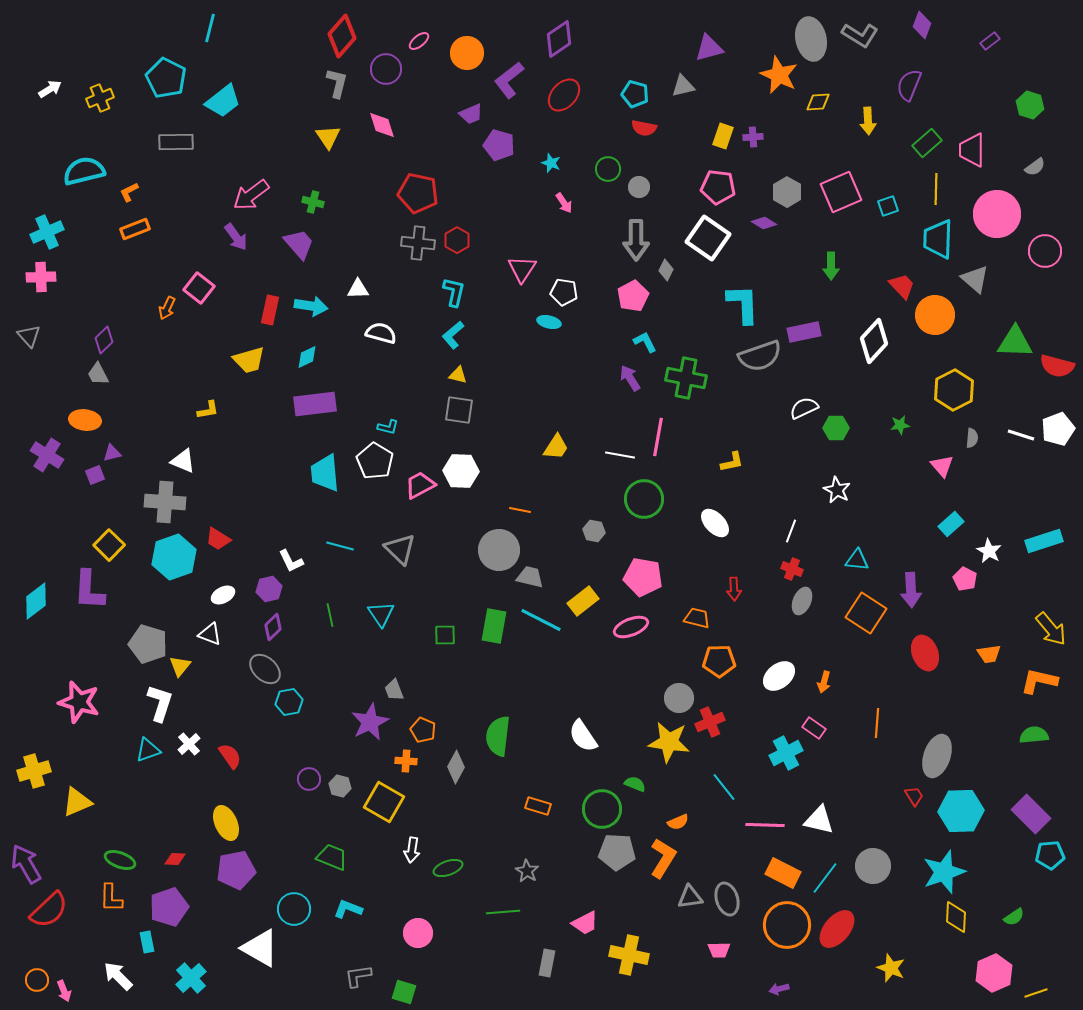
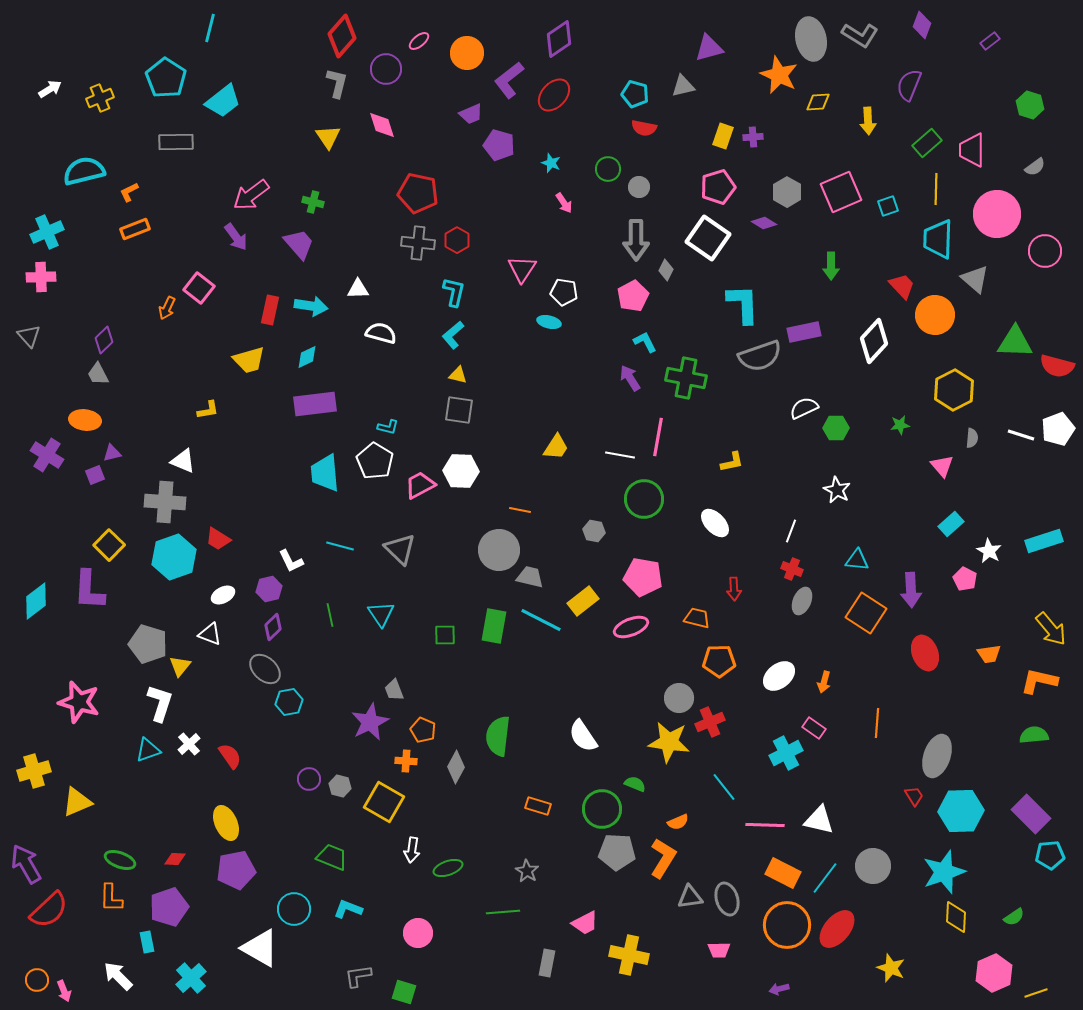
cyan pentagon at (166, 78): rotated 6 degrees clockwise
red ellipse at (564, 95): moved 10 px left
pink pentagon at (718, 187): rotated 24 degrees counterclockwise
